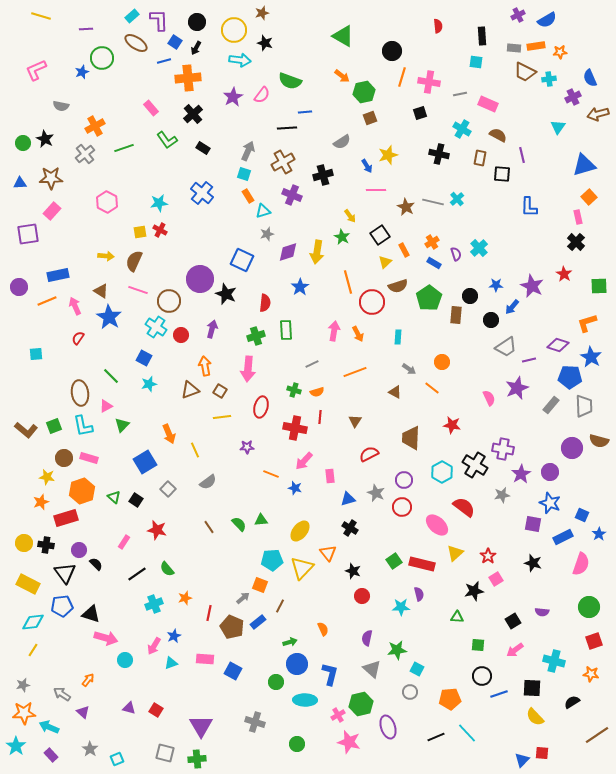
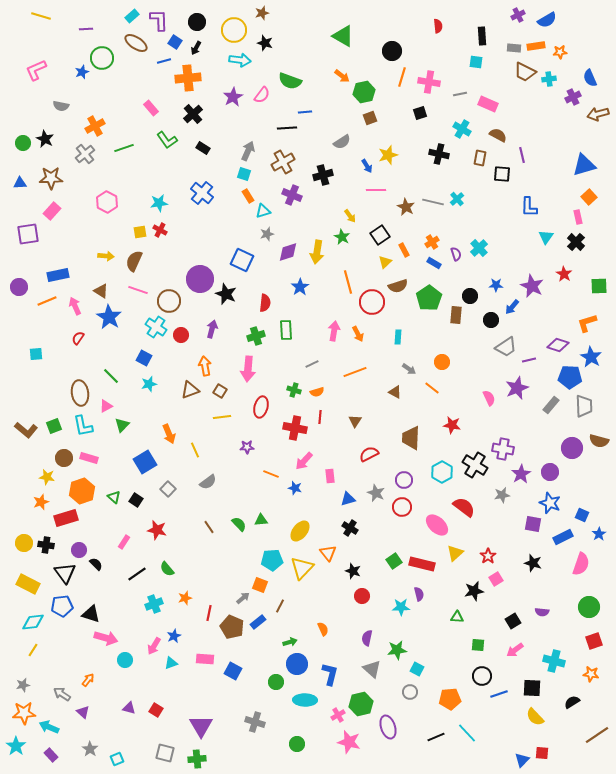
cyan triangle at (558, 127): moved 12 px left, 110 px down
